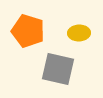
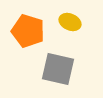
yellow ellipse: moved 9 px left, 11 px up; rotated 25 degrees clockwise
